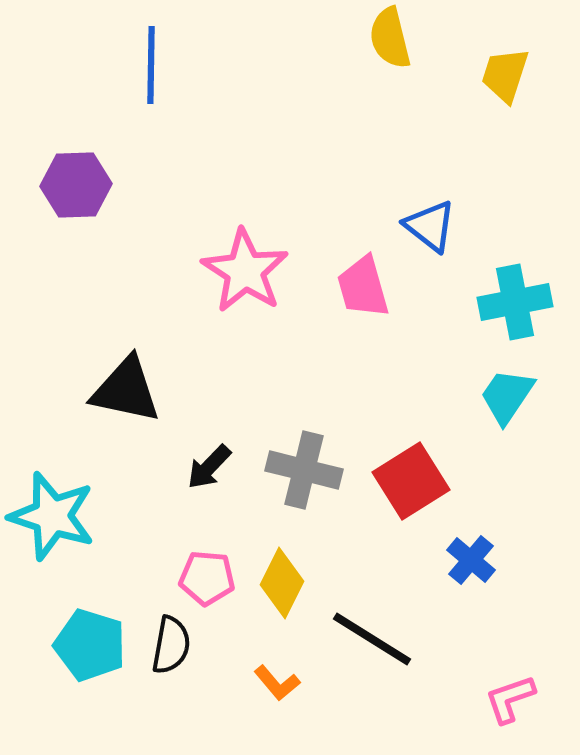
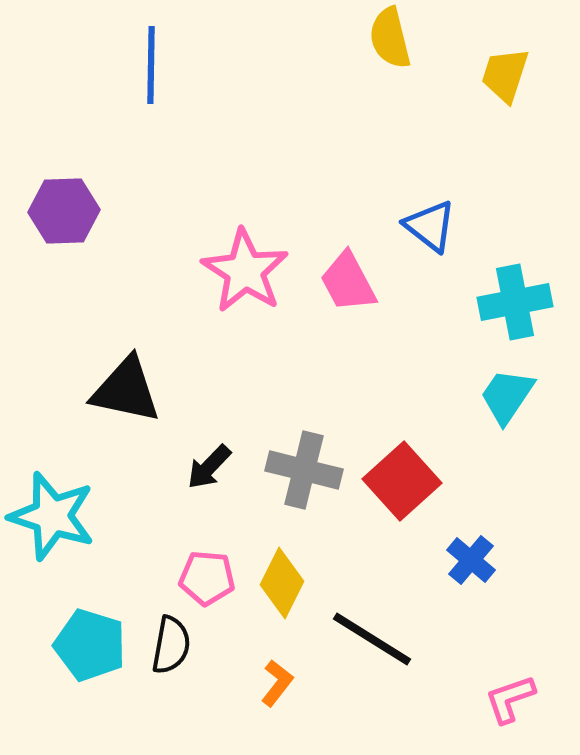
purple hexagon: moved 12 px left, 26 px down
pink trapezoid: moved 15 px left, 5 px up; rotated 12 degrees counterclockwise
red square: moved 9 px left; rotated 10 degrees counterclockwise
orange L-shape: rotated 102 degrees counterclockwise
